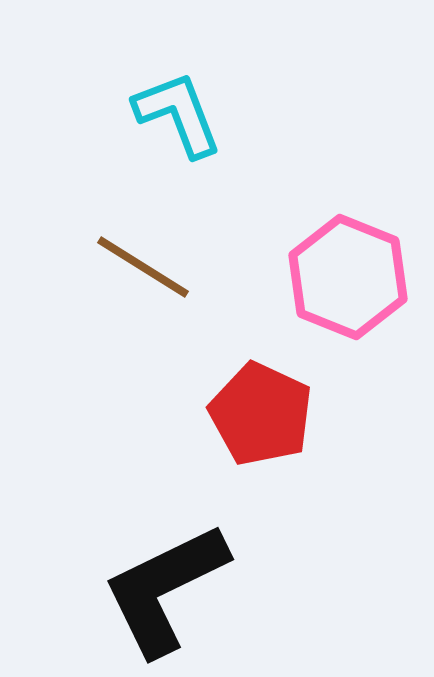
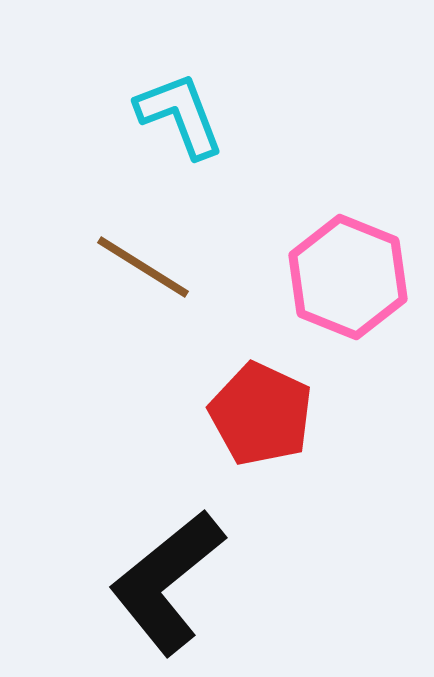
cyan L-shape: moved 2 px right, 1 px down
black L-shape: moved 2 px right, 7 px up; rotated 13 degrees counterclockwise
